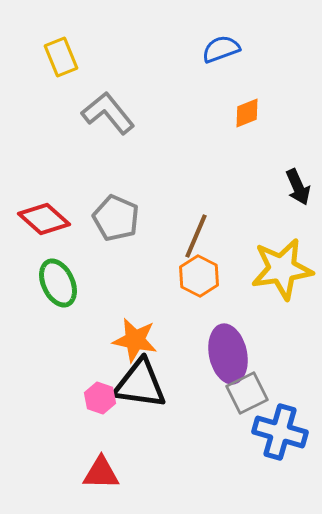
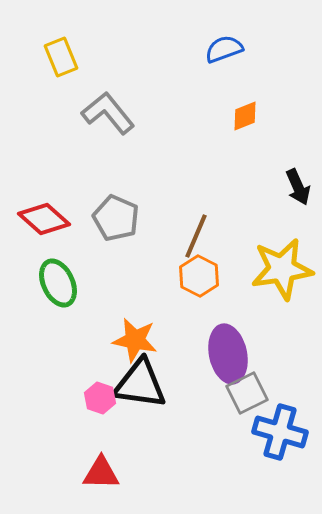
blue semicircle: moved 3 px right
orange diamond: moved 2 px left, 3 px down
